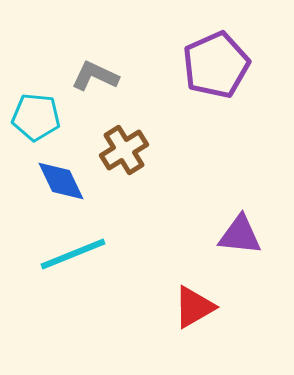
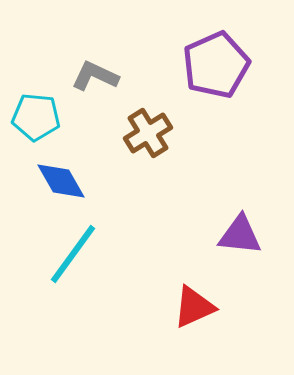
brown cross: moved 24 px right, 17 px up
blue diamond: rotated 4 degrees counterclockwise
cyan line: rotated 32 degrees counterclockwise
red triangle: rotated 6 degrees clockwise
